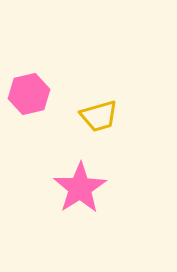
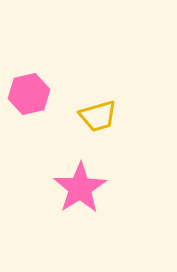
yellow trapezoid: moved 1 px left
